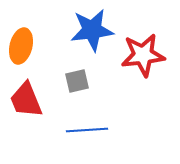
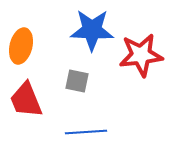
blue star: rotated 9 degrees clockwise
red star: moved 2 px left
gray square: rotated 25 degrees clockwise
blue line: moved 1 px left, 2 px down
